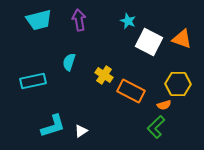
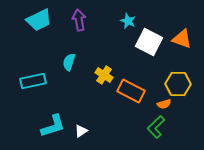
cyan trapezoid: rotated 12 degrees counterclockwise
orange semicircle: moved 1 px up
